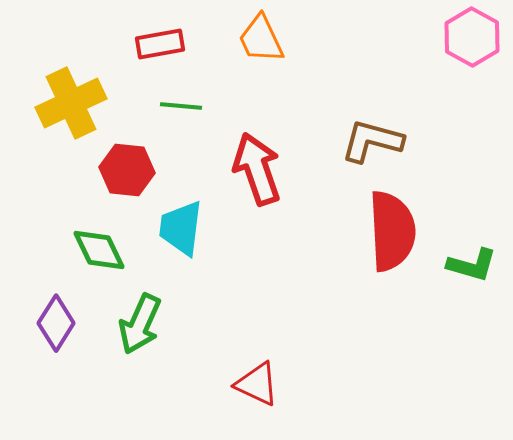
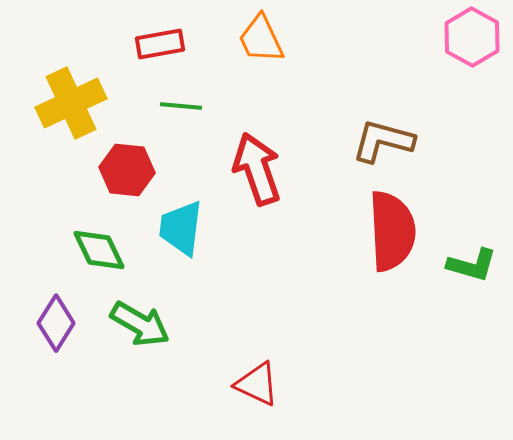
brown L-shape: moved 11 px right
green arrow: rotated 84 degrees counterclockwise
